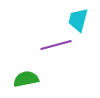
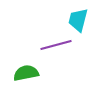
green semicircle: moved 6 px up
